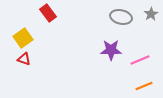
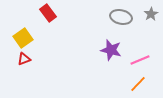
purple star: rotated 15 degrees clockwise
red triangle: rotated 40 degrees counterclockwise
orange line: moved 6 px left, 2 px up; rotated 24 degrees counterclockwise
